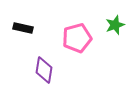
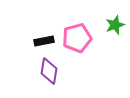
black rectangle: moved 21 px right, 13 px down; rotated 24 degrees counterclockwise
purple diamond: moved 5 px right, 1 px down
